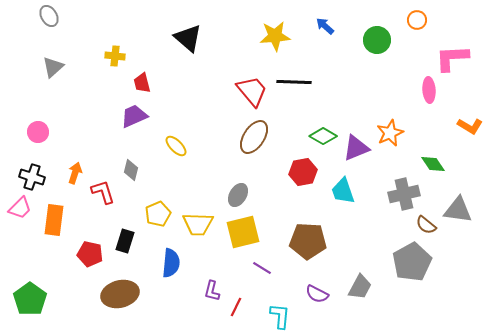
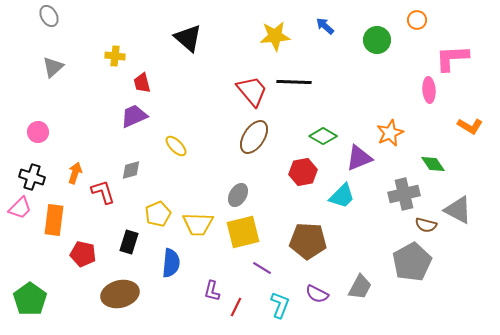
purple triangle at (356, 148): moved 3 px right, 10 px down
gray diamond at (131, 170): rotated 60 degrees clockwise
cyan trapezoid at (343, 191): moved 1 px left, 5 px down; rotated 116 degrees counterclockwise
gray triangle at (458, 210): rotated 20 degrees clockwise
brown semicircle at (426, 225): rotated 25 degrees counterclockwise
black rectangle at (125, 241): moved 4 px right, 1 px down
red pentagon at (90, 254): moved 7 px left
cyan L-shape at (280, 316): moved 11 px up; rotated 16 degrees clockwise
